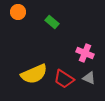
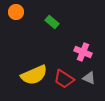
orange circle: moved 2 px left
pink cross: moved 2 px left, 1 px up
yellow semicircle: moved 1 px down
